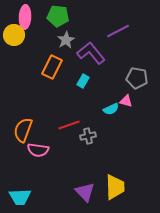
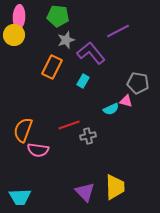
pink ellipse: moved 6 px left
gray star: rotated 12 degrees clockwise
gray pentagon: moved 1 px right, 5 px down
